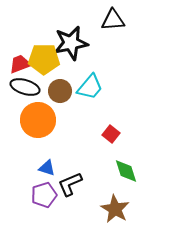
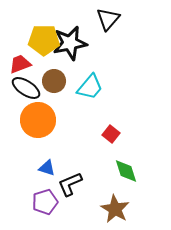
black triangle: moved 5 px left, 1 px up; rotated 45 degrees counterclockwise
black star: moved 1 px left
yellow pentagon: moved 19 px up
black ellipse: moved 1 px right, 1 px down; rotated 16 degrees clockwise
brown circle: moved 6 px left, 10 px up
purple pentagon: moved 1 px right, 7 px down
